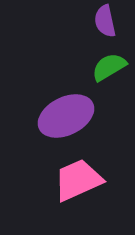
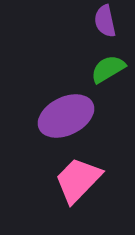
green semicircle: moved 1 px left, 2 px down
pink trapezoid: rotated 22 degrees counterclockwise
